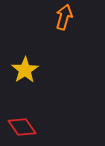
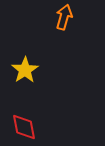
red diamond: moved 2 px right; rotated 24 degrees clockwise
